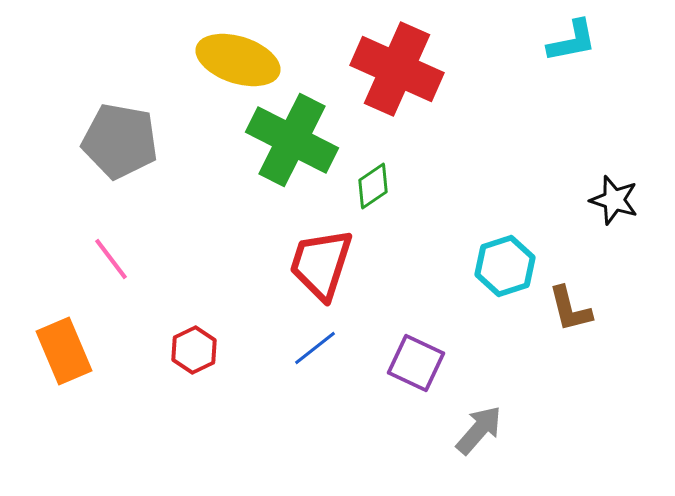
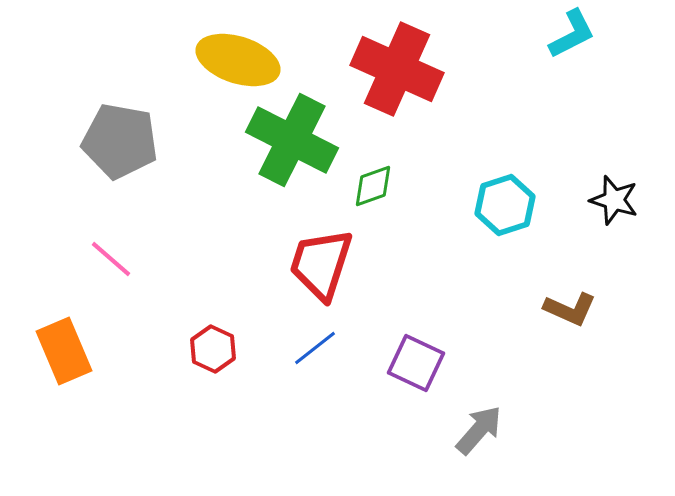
cyan L-shape: moved 7 px up; rotated 16 degrees counterclockwise
green diamond: rotated 15 degrees clockwise
pink line: rotated 12 degrees counterclockwise
cyan hexagon: moved 61 px up
brown L-shape: rotated 52 degrees counterclockwise
red hexagon: moved 19 px right, 1 px up; rotated 9 degrees counterclockwise
